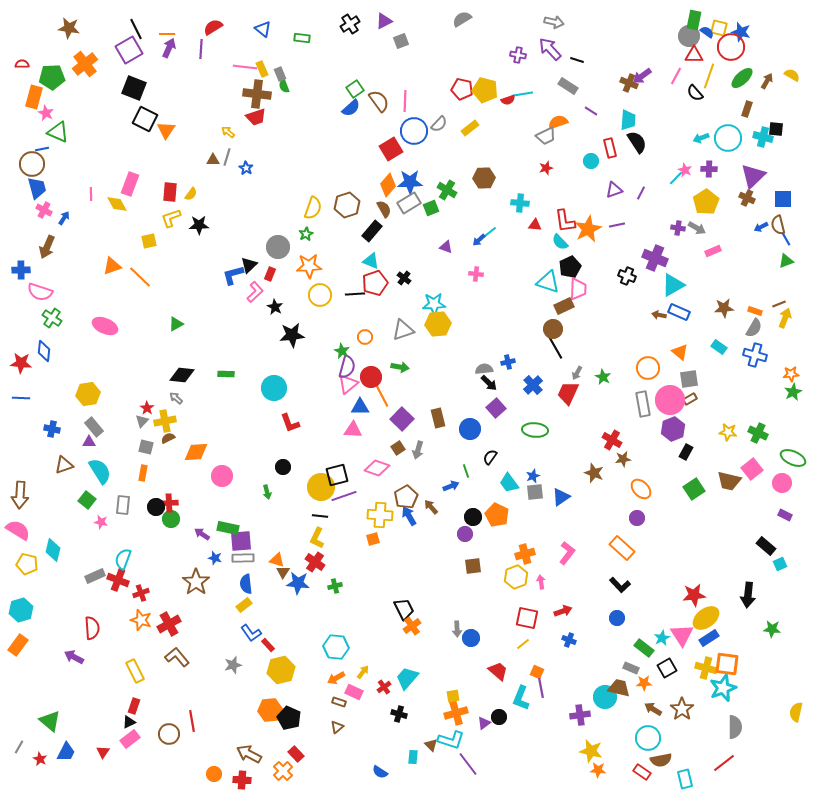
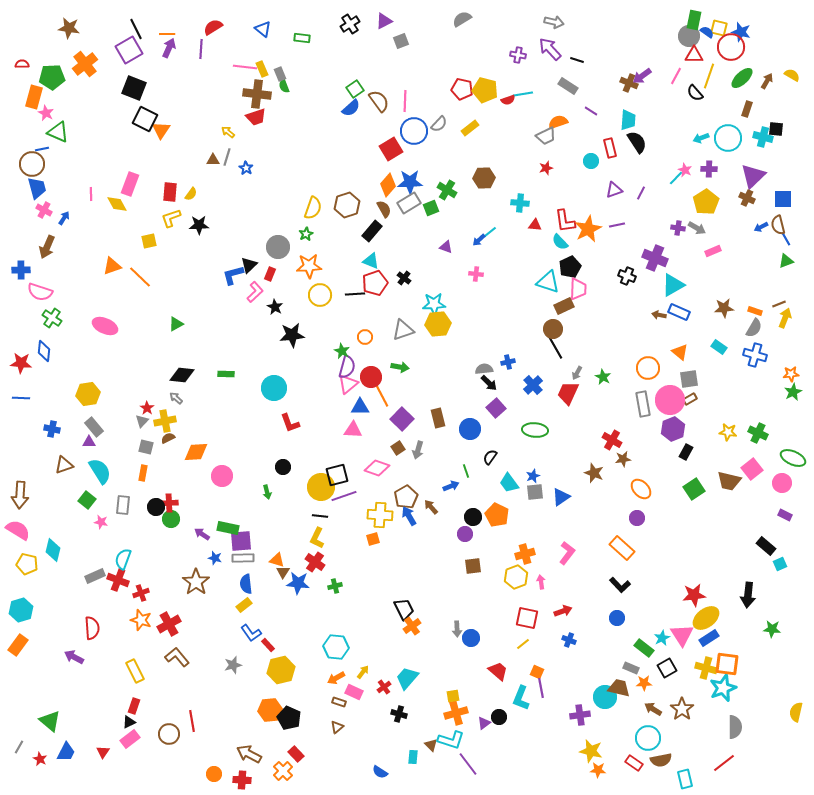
orange triangle at (166, 130): moved 5 px left
red rectangle at (642, 772): moved 8 px left, 9 px up
